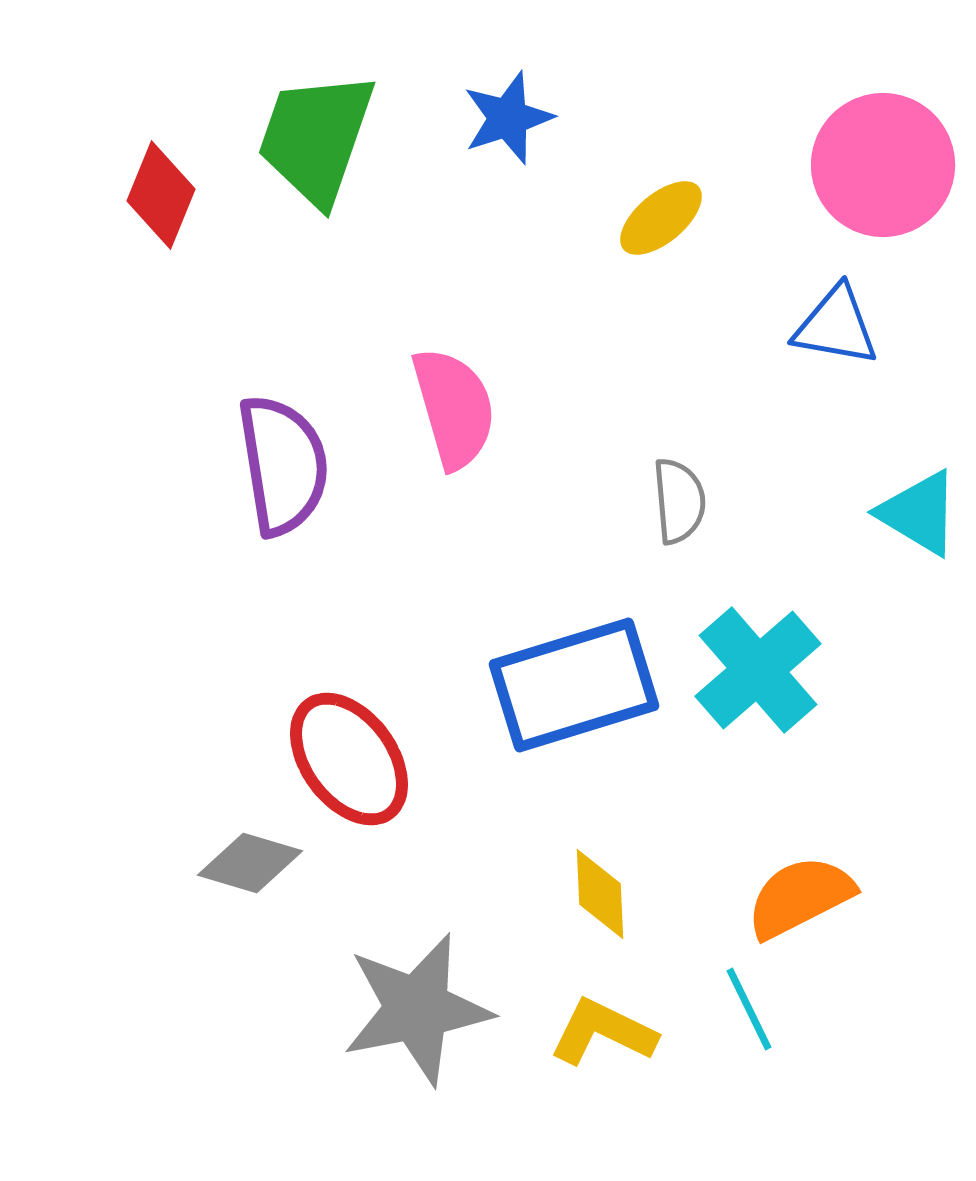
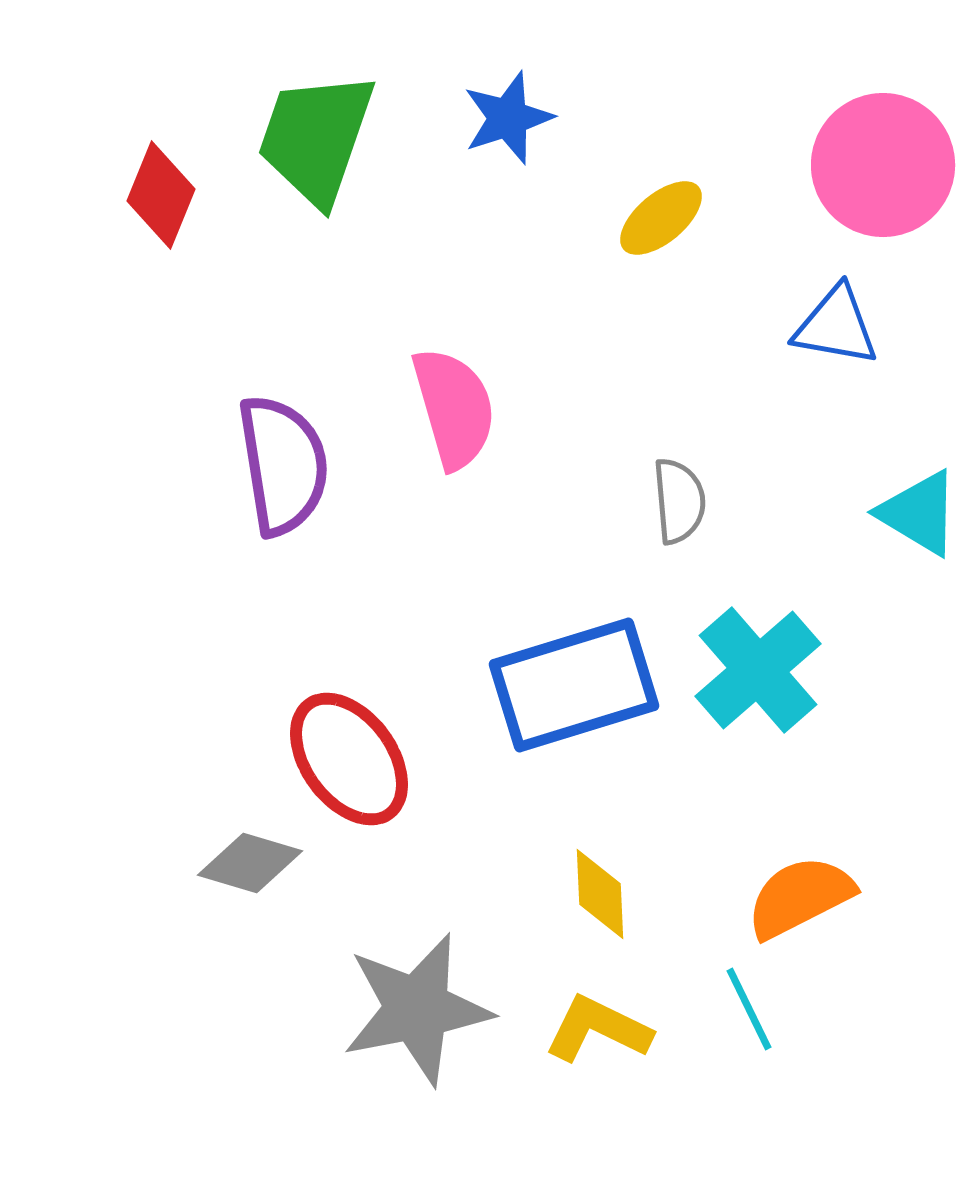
yellow L-shape: moved 5 px left, 3 px up
